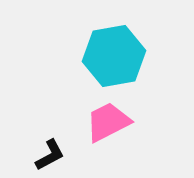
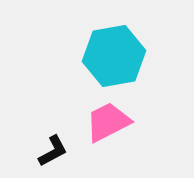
black L-shape: moved 3 px right, 4 px up
